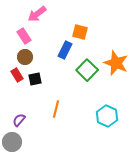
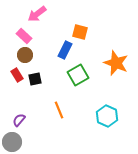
pink rectangle: rotated 14 degrees counterclockwise
brown circle: moved 2 px up
green square: moved 9 px left, 5 px down; rotated 15 degrees clockwise
orange line: moved 3 px right, 1 px down; rotated 36 degrees counterclockwise
